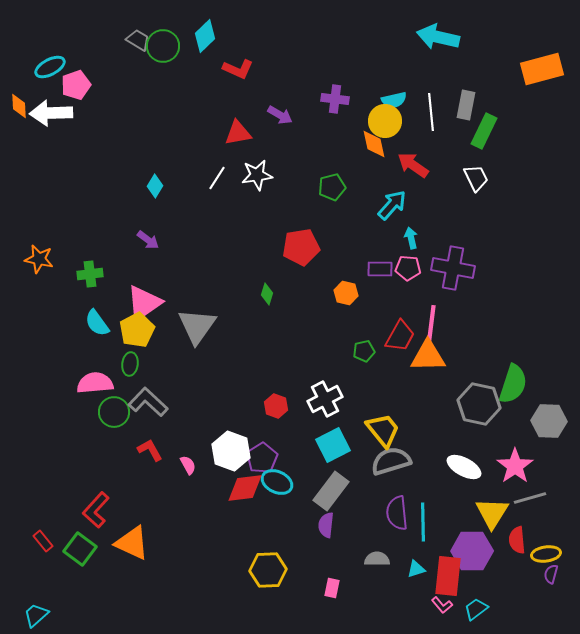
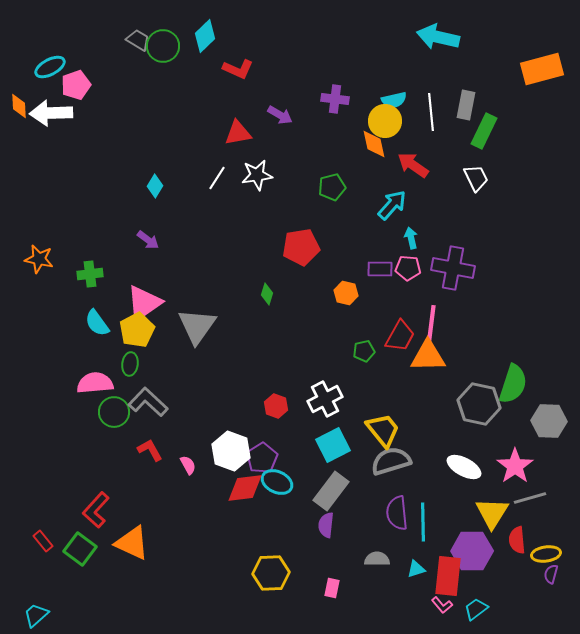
yellow hexagon at (268, 570): moved 3 px right, 3 px down
